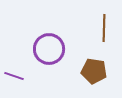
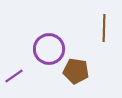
brown pentagon: moved 18 px left
purple line: rotated 54 degrees counterclockwise
